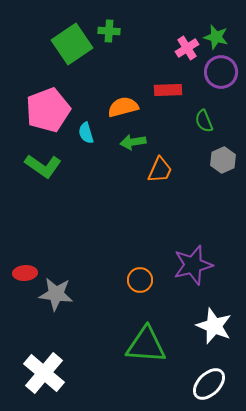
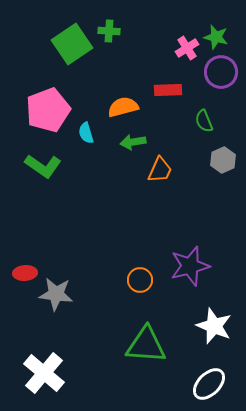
purple star: moved 3 px left, 1 px down
